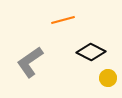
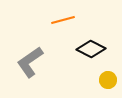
black diamond: moved 3 px up
yellow circle: moved 2 px down
